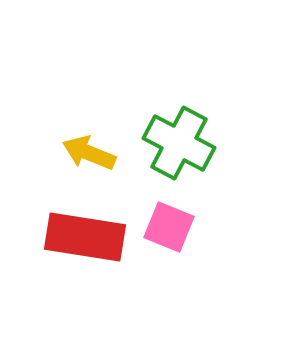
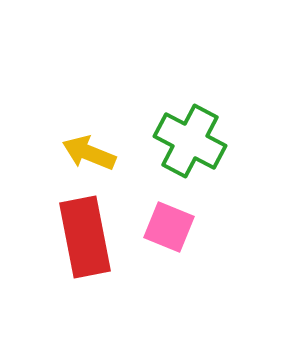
green cross: moved 11 px right, 2 px up
red rectangle: rotated 70 degrees clockwise
